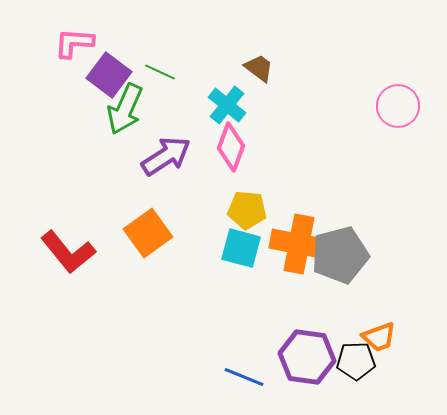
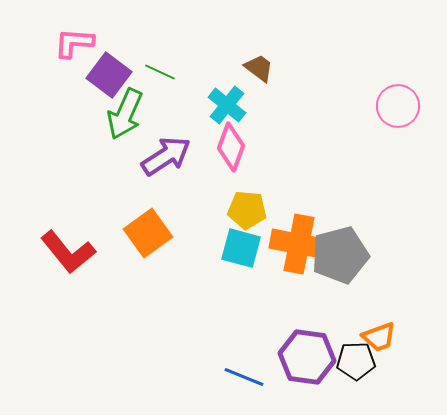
green arrow: moved 5 px down
